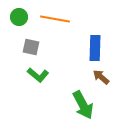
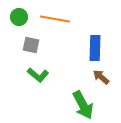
gray square: moved 2 px up
